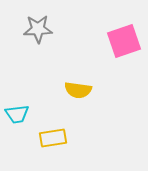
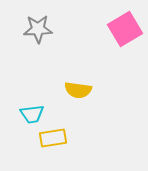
pink square: moved 1 px right, 12 px up; rotated 12 degrees counterclockwise
cyan trapezoid: moved 15 px right
